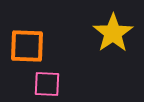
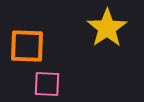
yellow star: moved 6 px left, 5 px up
